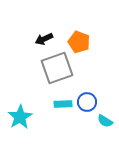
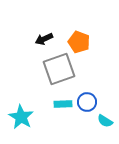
gray square: moved 2 px right, 1 px down
cyan star: moved 1 px right; rotated 10 degrees counterclockwise
